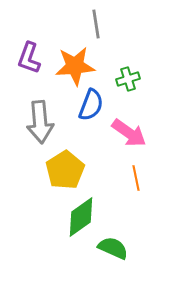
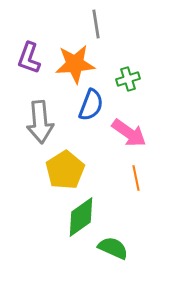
orange star: moved 2 px up
